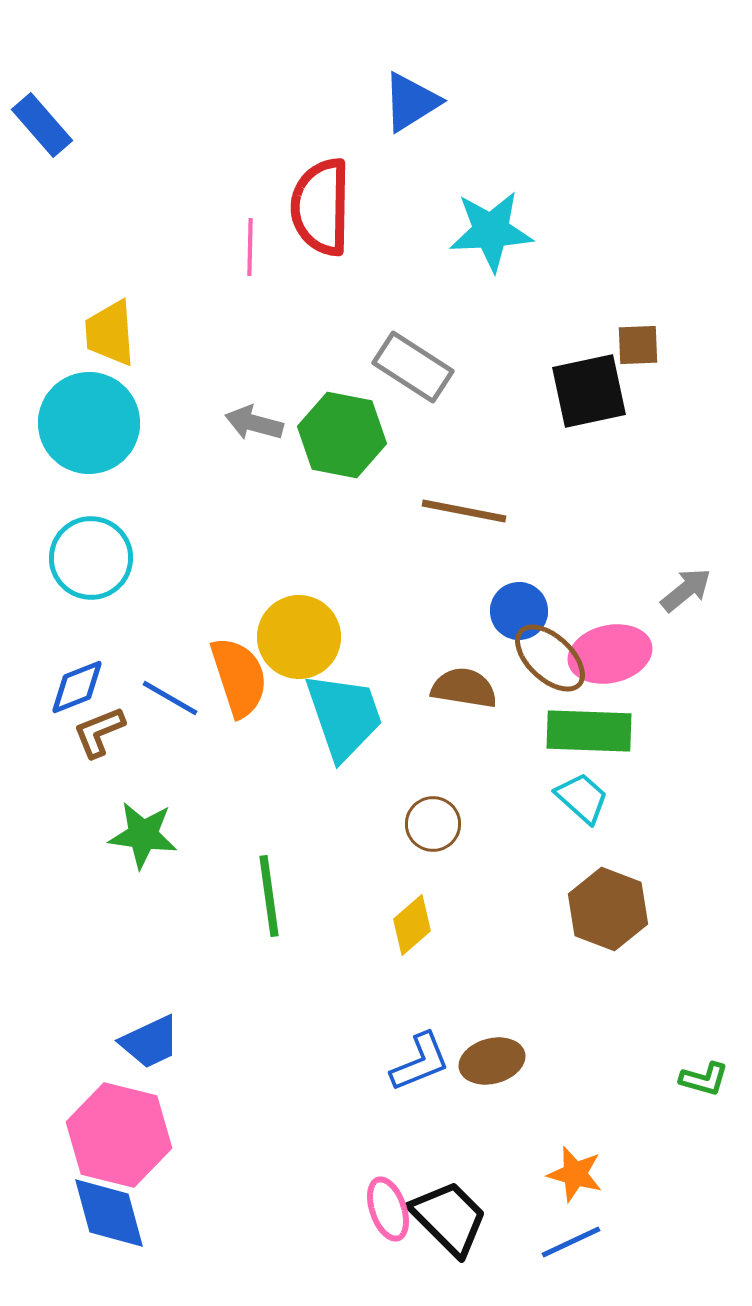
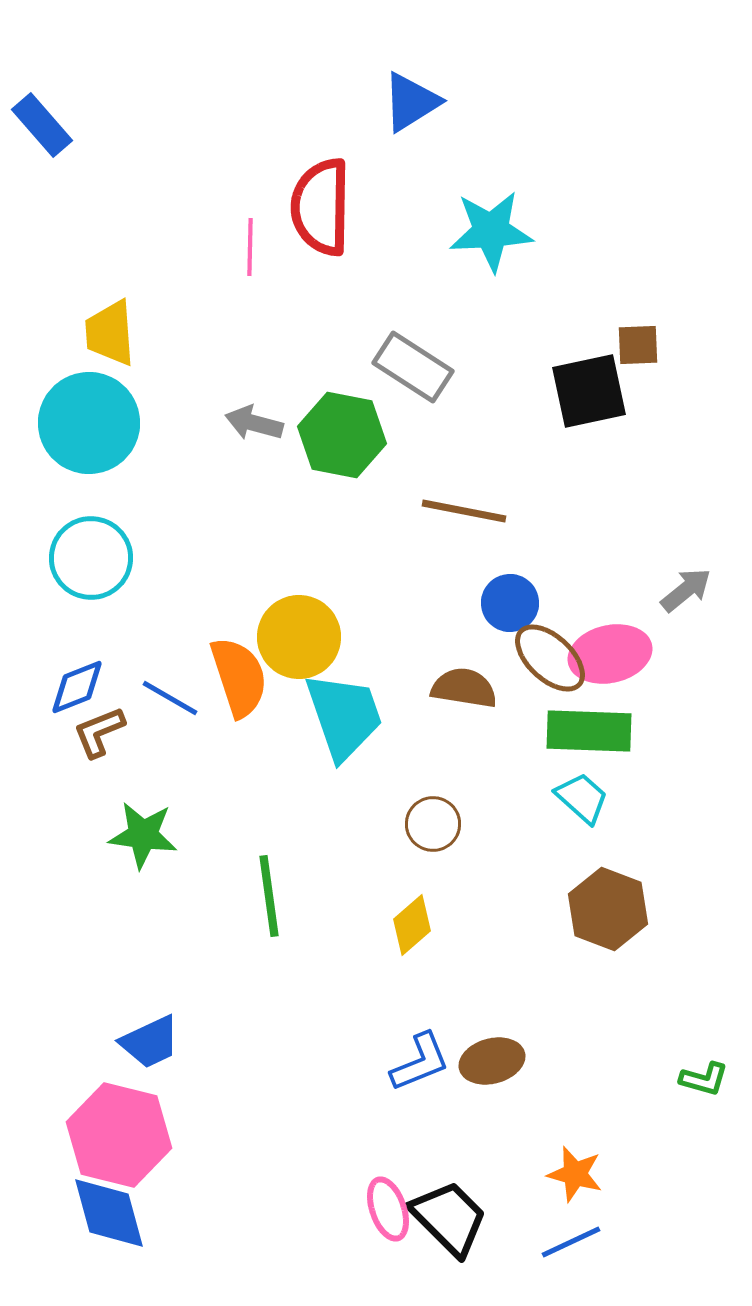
blue circle at (519, 611): moved 9 px left, 8 px up
